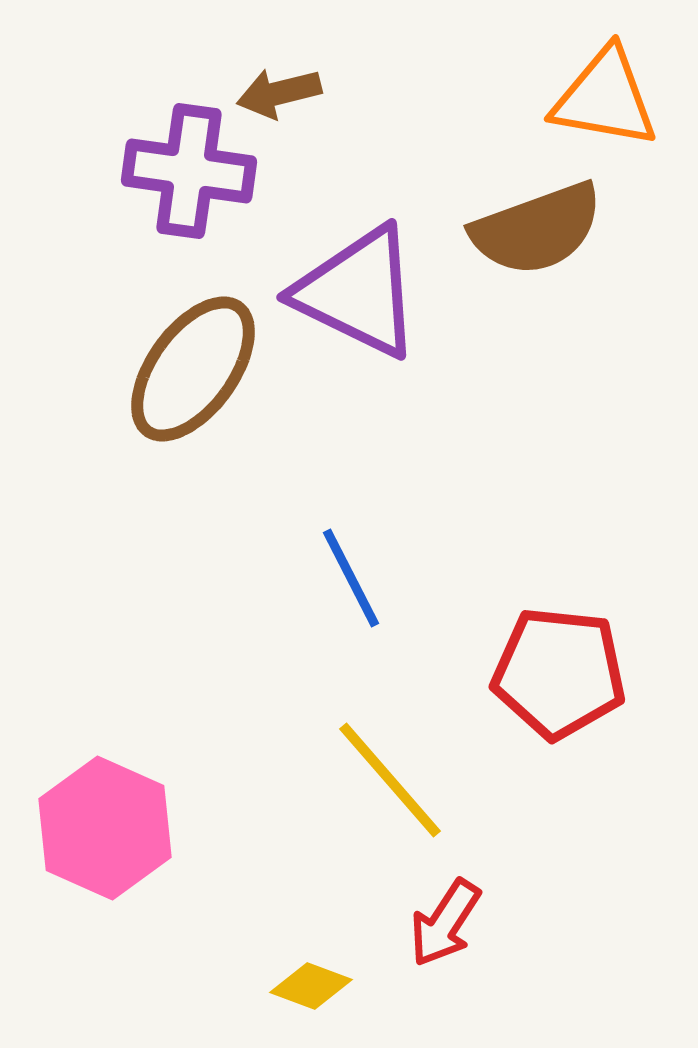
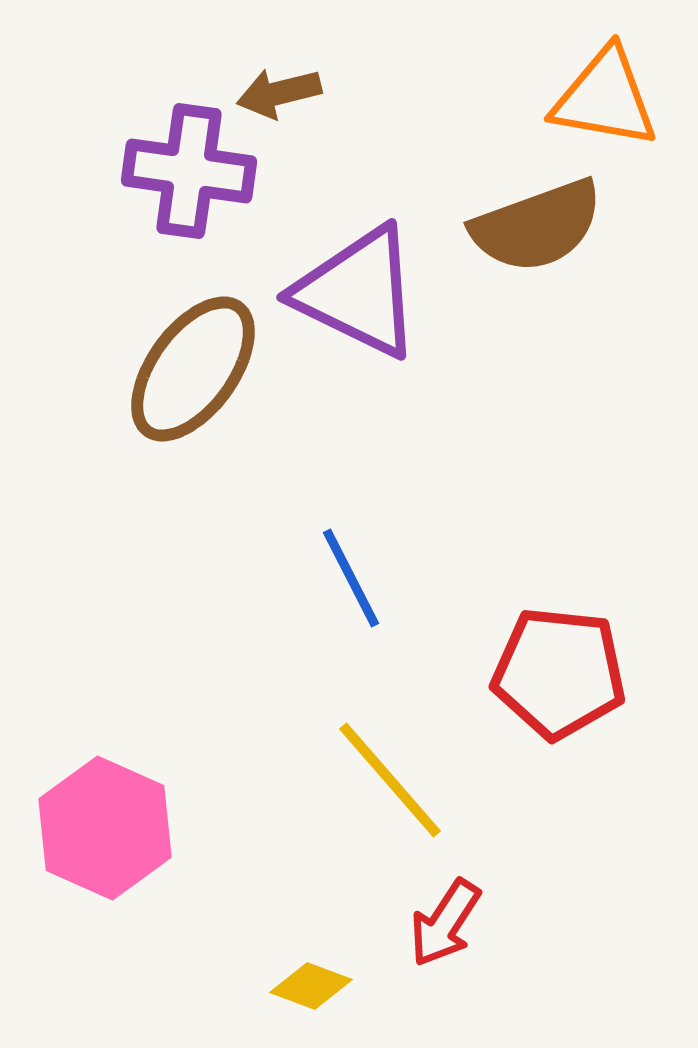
brown semicircle: moved 3 px up
